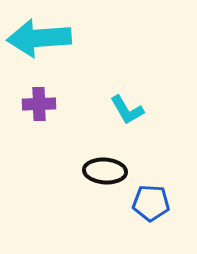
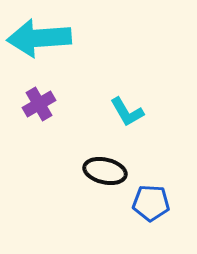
purple cross: rotated 28 degrees counterclockwise
cyan L-shape: moved 2 px down
black ellipse: rotated 9 degrees clockwise
